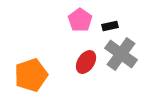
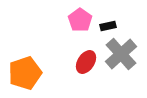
black rectangle: moved 2 px left
gray cross: rotated 12 degrees clockwise
orange pentagon: moved 6 px left, 2 px up
